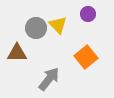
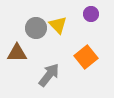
purple circle: moved 3 px right
gray arrow: moved 4 px up
